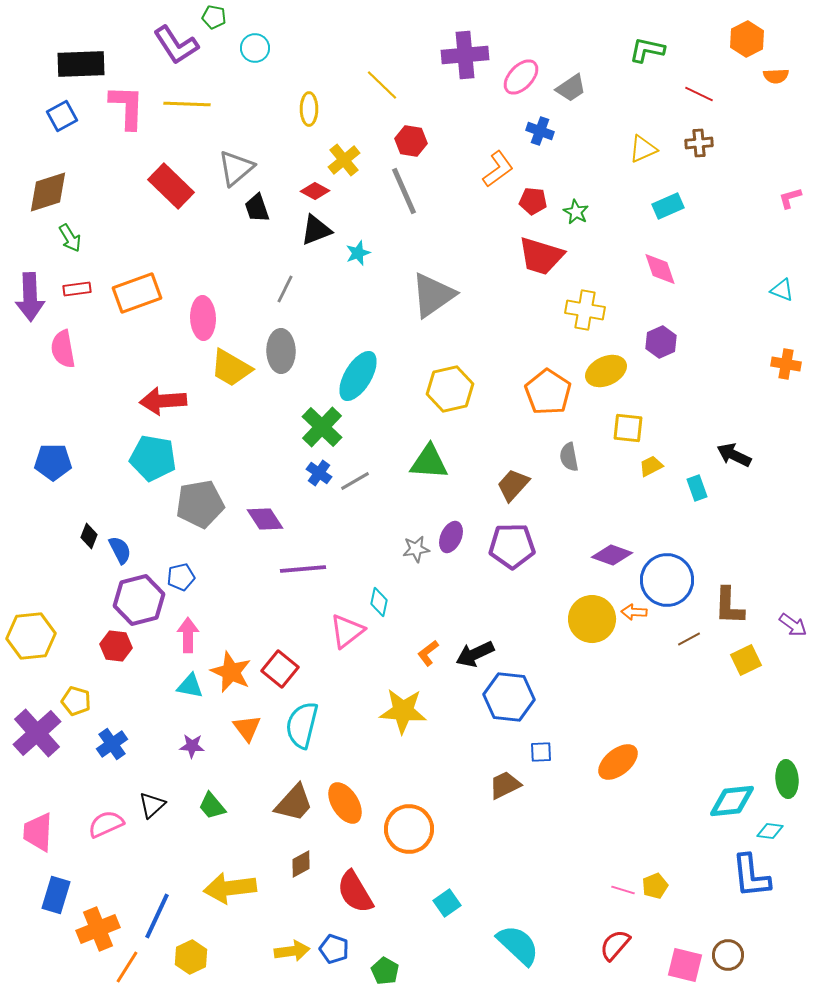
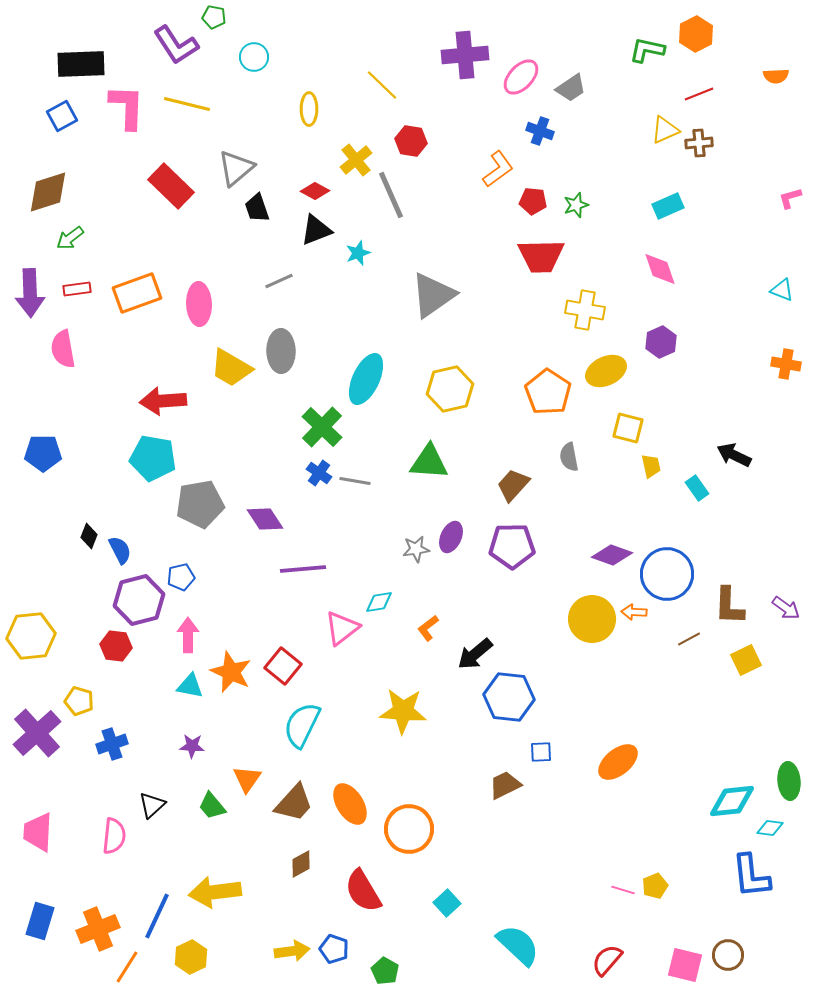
orange hexagon at (747, 39): moved 51 px left, 5 px up
cyan circle at (255, 48): moved 1 px left, 9 px down
red line at (699, 94): rotated 48 degrees counterclockwise
yellow line at (187, 104): rotated 12 degrees clockwise
yellow triangle at (643, 149): moved 22 px right, 19 px up
yellow cross at (344, 160): moved 12 px right
gray line at (404, 191): moved 13 px left, 4 px down
green star at (576, 212): moved 7 px up; rotated 25 degrees clockwise
green arrow at (70, 238): rotated 84 degrees clockwise
red trapezoid at (541, 256): rotated 18 degrees counterclockwise
gray line at (285, 289): moved 6 px left, 8 px up; rotated 40 degrees clockwise
purple arrow at (30, 297): moved 4 px up
pink ellipse at (203, 318): moved 4 px left, 14 px up
cyan ellipse at (358, 376): moved 8 px right, 3 px down; rotated 6 degrees counterclockwise
yellow square at (628, 428): rotated 8 degrees clockwise
blue pentagon at (53, 462): moved 10 px left, 9 px up
yellow trapezoid at (651, 466): rotated 105 degrees clockwise
gray line at (355, 481): rotated 40 degrees clockwise
cyan rectangle at (697, 488): rotated 15 degrees counterclockwise
blue circle at (667, 580): moved 6 px up
cyan diamond at (379, 602): rotated 68 degrees clockwise
purple arrow at (793, 625): moved 7 px left, 17 px up
pink triangle at (347, 631): moved 5 px left, 3 px up
orange L-shape at (428, 653): moved 25 px up
black arrow at (475, 654): rotated 15 degrees counterclockwise
red square at (280, 669): moved 3 px right, 3 px up
yellow pentagon at (76, 701): moved 3 px right
cyan semicircle at (302, 725): rotated 12 degrees clockwise
orange triangle at (247, 728): moved 51 px down; rotated 12 degrees clockwise
blue cross at (112, 744): rotated 16 degrees clockwise
green ellipse at (787, 779): moved 2 px right, 2 px down
orange ellipse at (345, 803): moved 5 px right, 1 px down
pink semicircle at (106, 824): moved 8 px right, 12 px down; rotated 120 degrees clockwise
cyan diamond at (770, 831): moved 3 px up
yellow arrow at (230, 888): moved 15 px left, 4 px down
red semicircle at (355, 892): moved 8 px right, 1 px up
blue rectangle at (56, 895): moved 16 px left, 26 px down
cyan square at (447, 903): rotated 8 degrees counterclockwise
red semicircle at (615, 945): moved 8 px left, 15 px down
